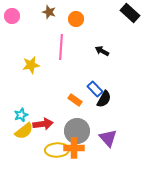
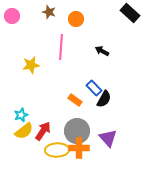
blue rectangle: moved 1 px left, 1 px up
red arrow: moved 7 px down; rotated 48 degrees counterclockwise
orange cross: moved 5 px right
